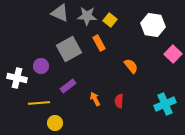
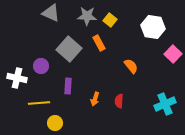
gray triangle: moved 9 px left
white hexagon: moved 2 px down
gray square: rotated 20 degrees counterclockwise
purple rectangle: rotated 49 degrees counterclockwise
orange arrow: rotated 136 degrees counterclockwise
